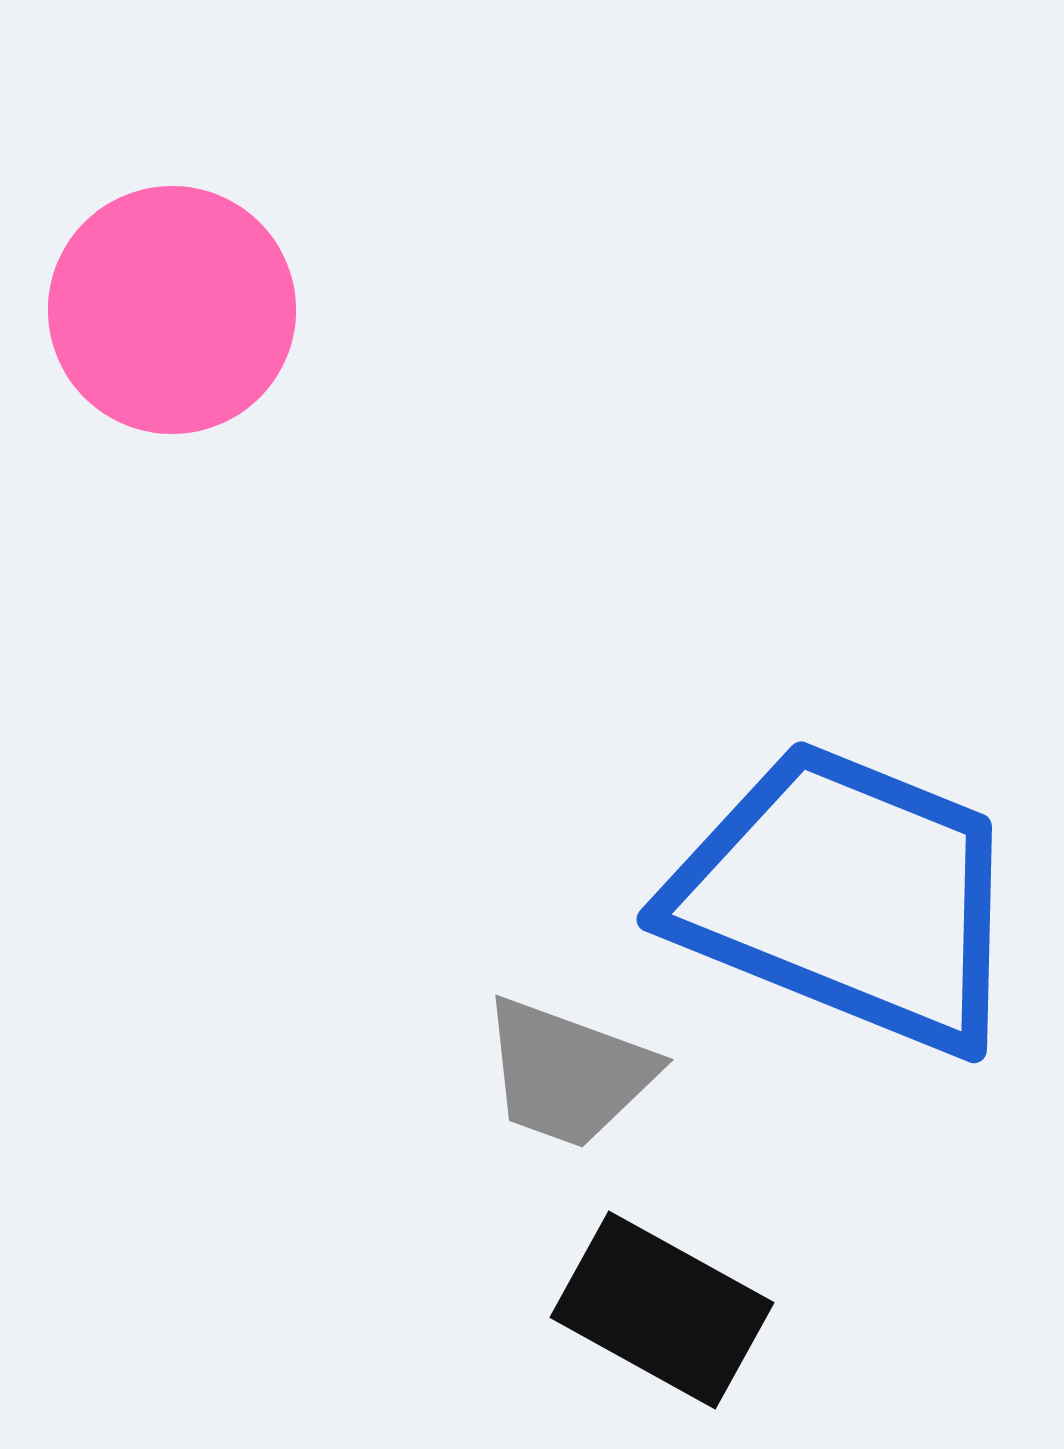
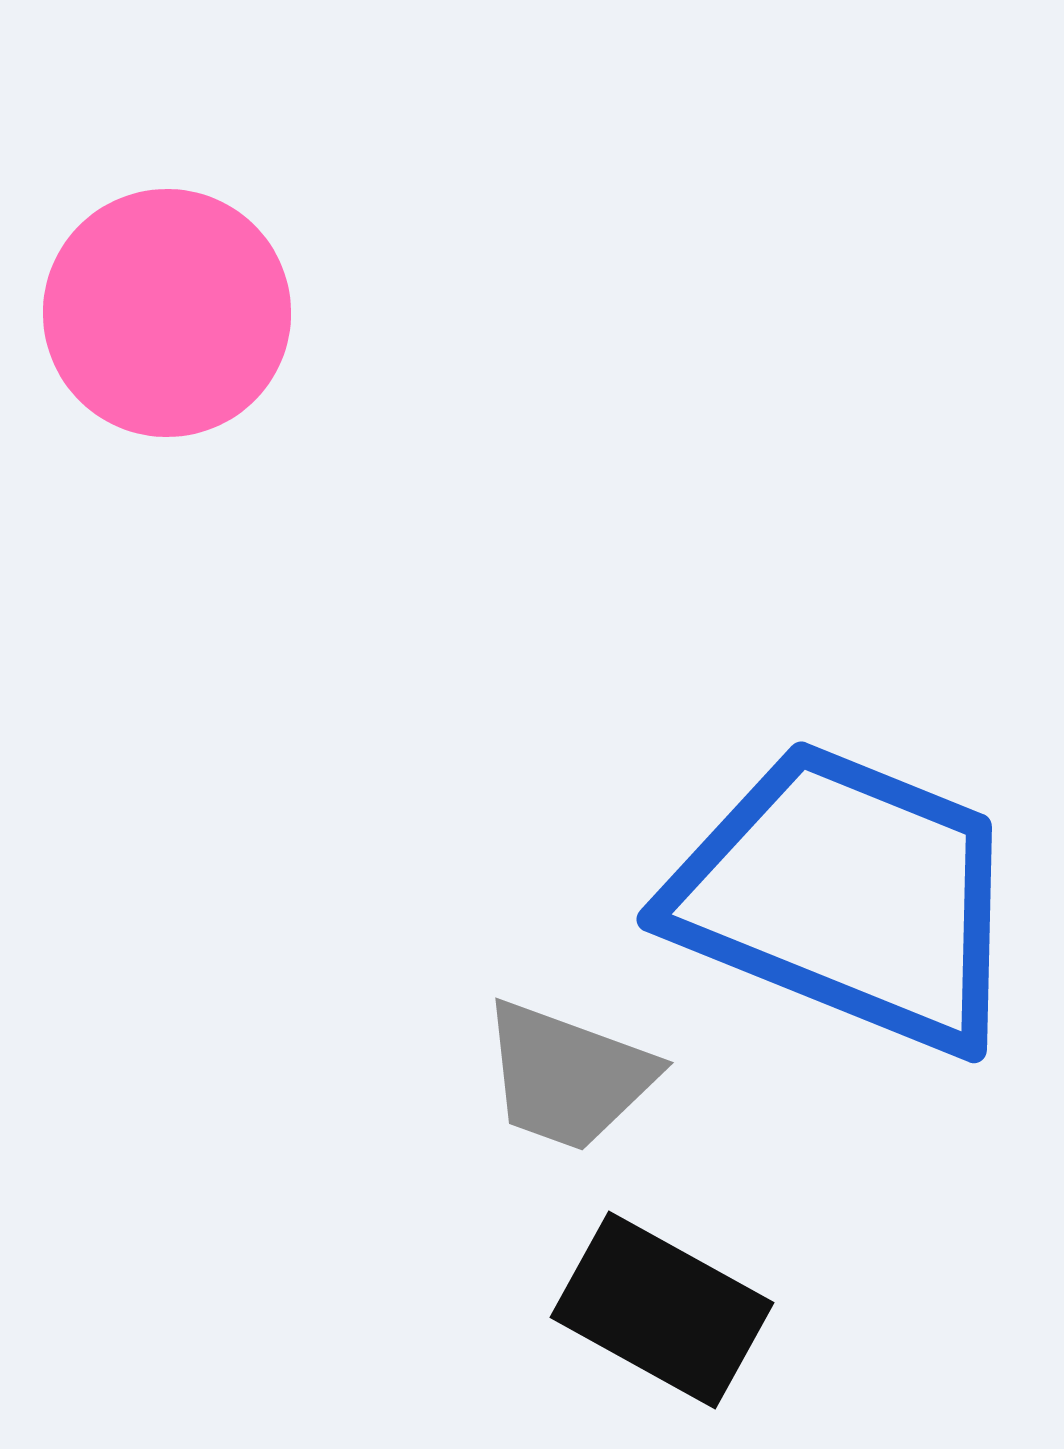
pink circle: moved 5 px left, 3 px down
gray trapezoid: moved 3 px down
